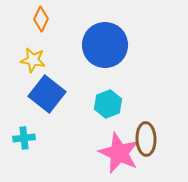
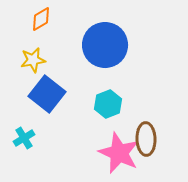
orange diamond: rotated 35 degrees clockwise
yellow star: rotated 20 degrees counterclockwise
cyan cross: rotated 25 degrees counterclockwise
